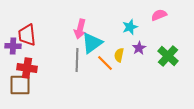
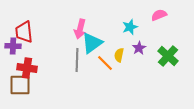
red trapezoid: moved 3 px left, 3 px up
